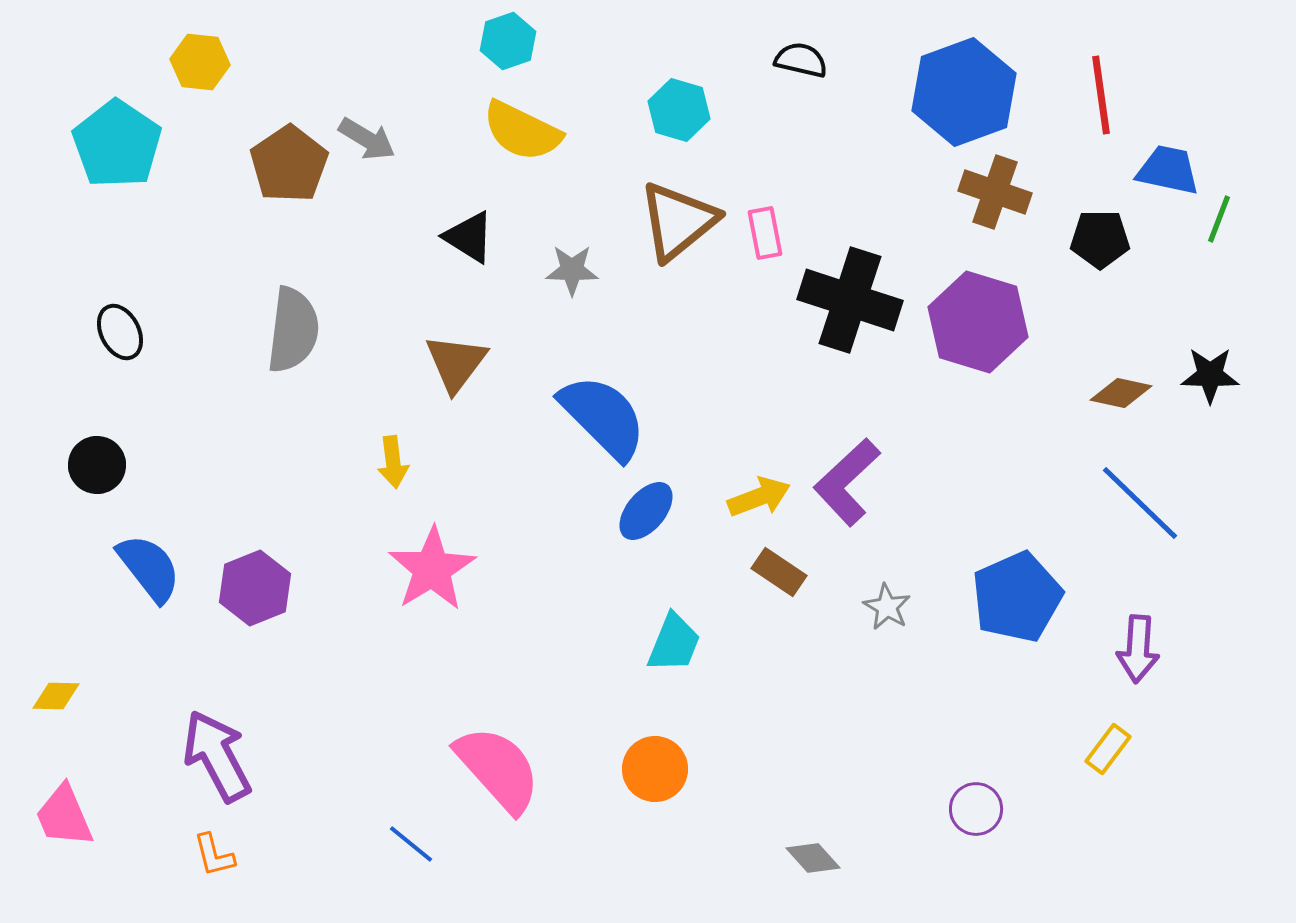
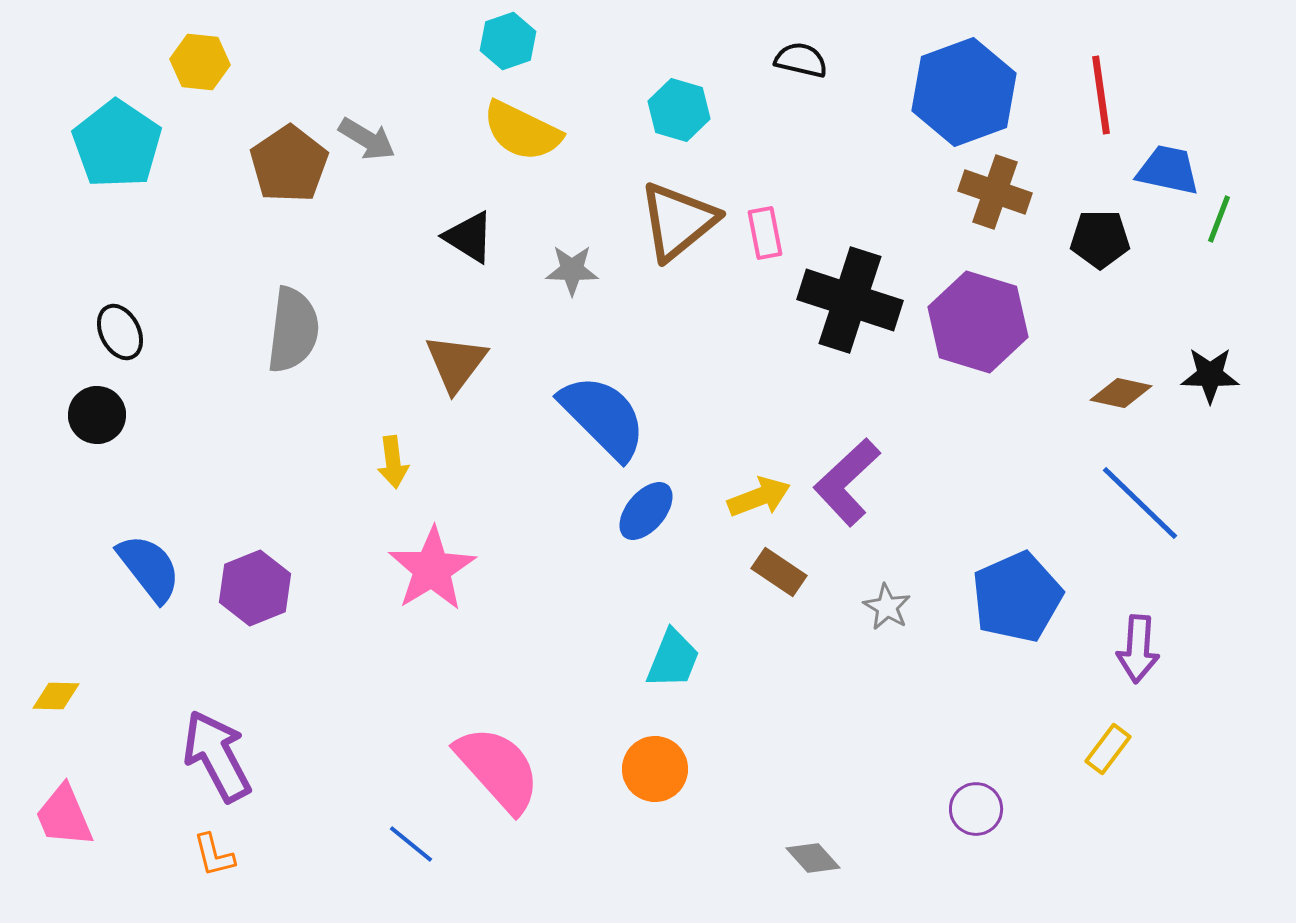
black circle at (97, 465): moved 50 px up
cyan trapezoid at (674, 643): moved 1 px left, 16 px down
